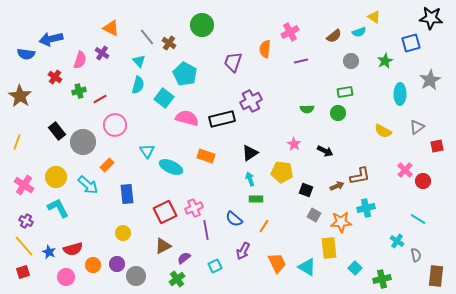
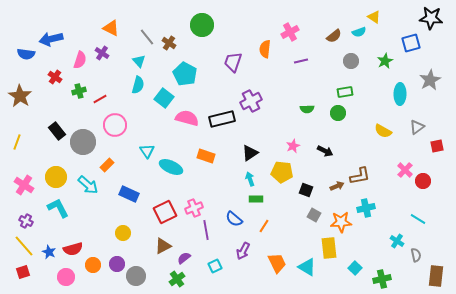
pink star at (294, 144): moved 1 px left, 2 px down; rotated 16 degrees clockwise
blue rectangle at (127, 194): moved 2 px right; rotated 60 degrees counterclockwise
